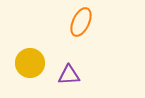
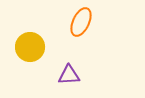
yellow circle: moved 16 px up
